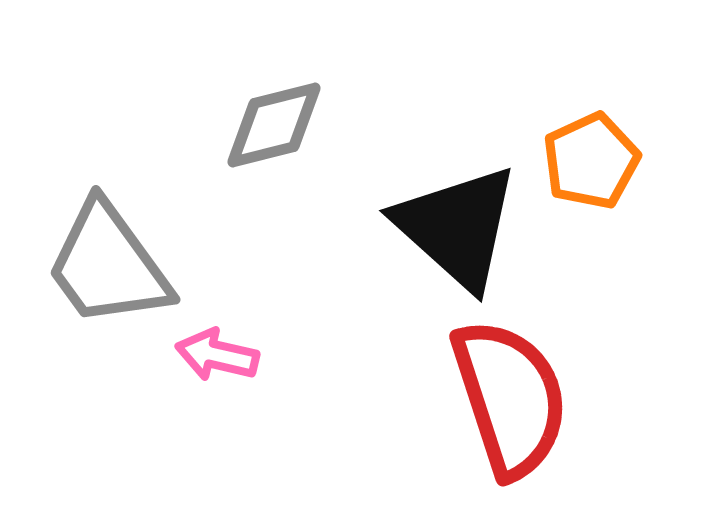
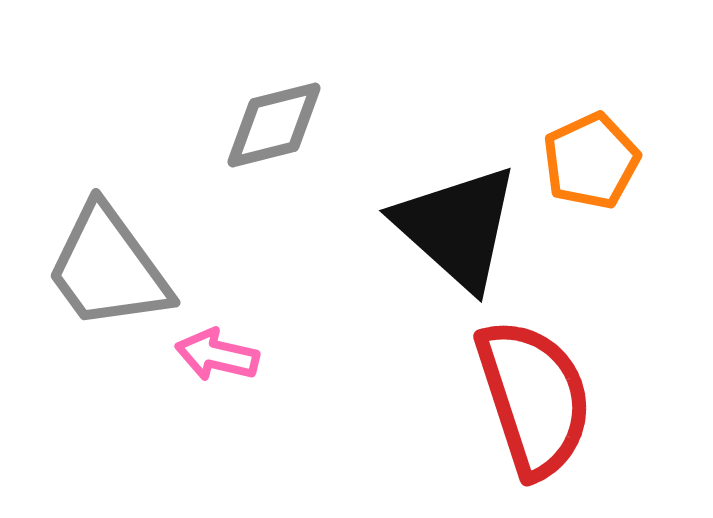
gray trapezoid: moved 3 px down
red semicircle: moved 24 px right
